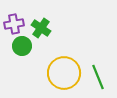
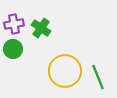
green circle: moved 9 px left, 3 px down
yellow circle: moved 1 px right, 2 px up
